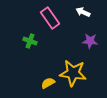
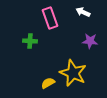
pink rectangle: rotated 15 degrees clockwise
green cross: rotated 16 degrees counterclockwise
yellow star: rotated 16 degrees clockwise
